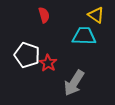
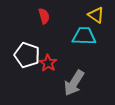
red semicircle: moved 1 px down
